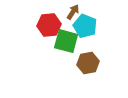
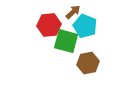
brown arrow: rotated 14 degrees clockwise
